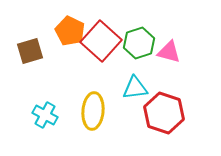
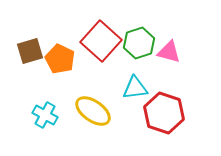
orange pentagon: moved 10 px left, 28 px down
yellow ellipse: rotated 60 degrees counterclockwise
